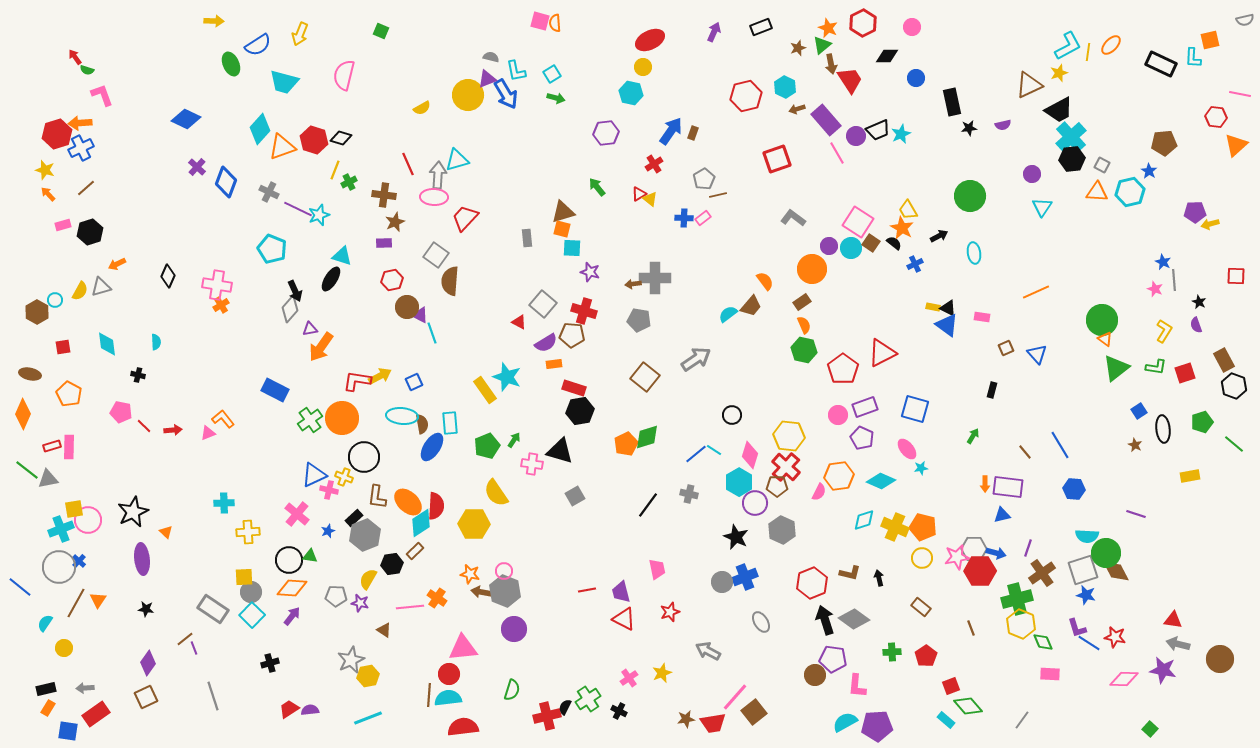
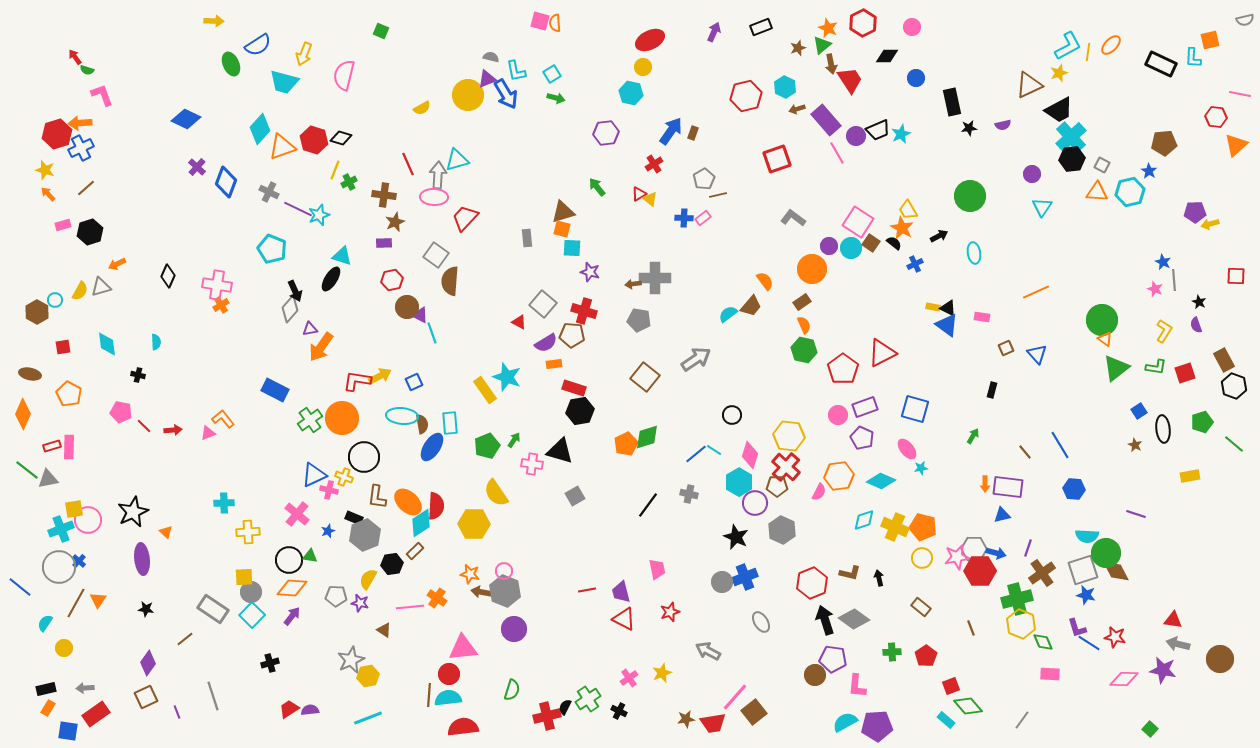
yellow arrow at (300, 34): moved 4 px right, 20 px down
black rectangle at (354, 518): rotated 66 degrees clockwise
purple line at (194, 648): moved 17 px left, 64 px down
